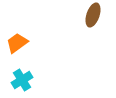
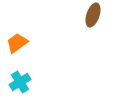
cyan cross: moved 2 px left, 2 px down
